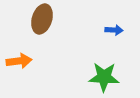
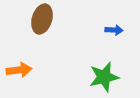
orange arrow: moved 9 px down
green star: rotated 16 degrees counterclockwise
